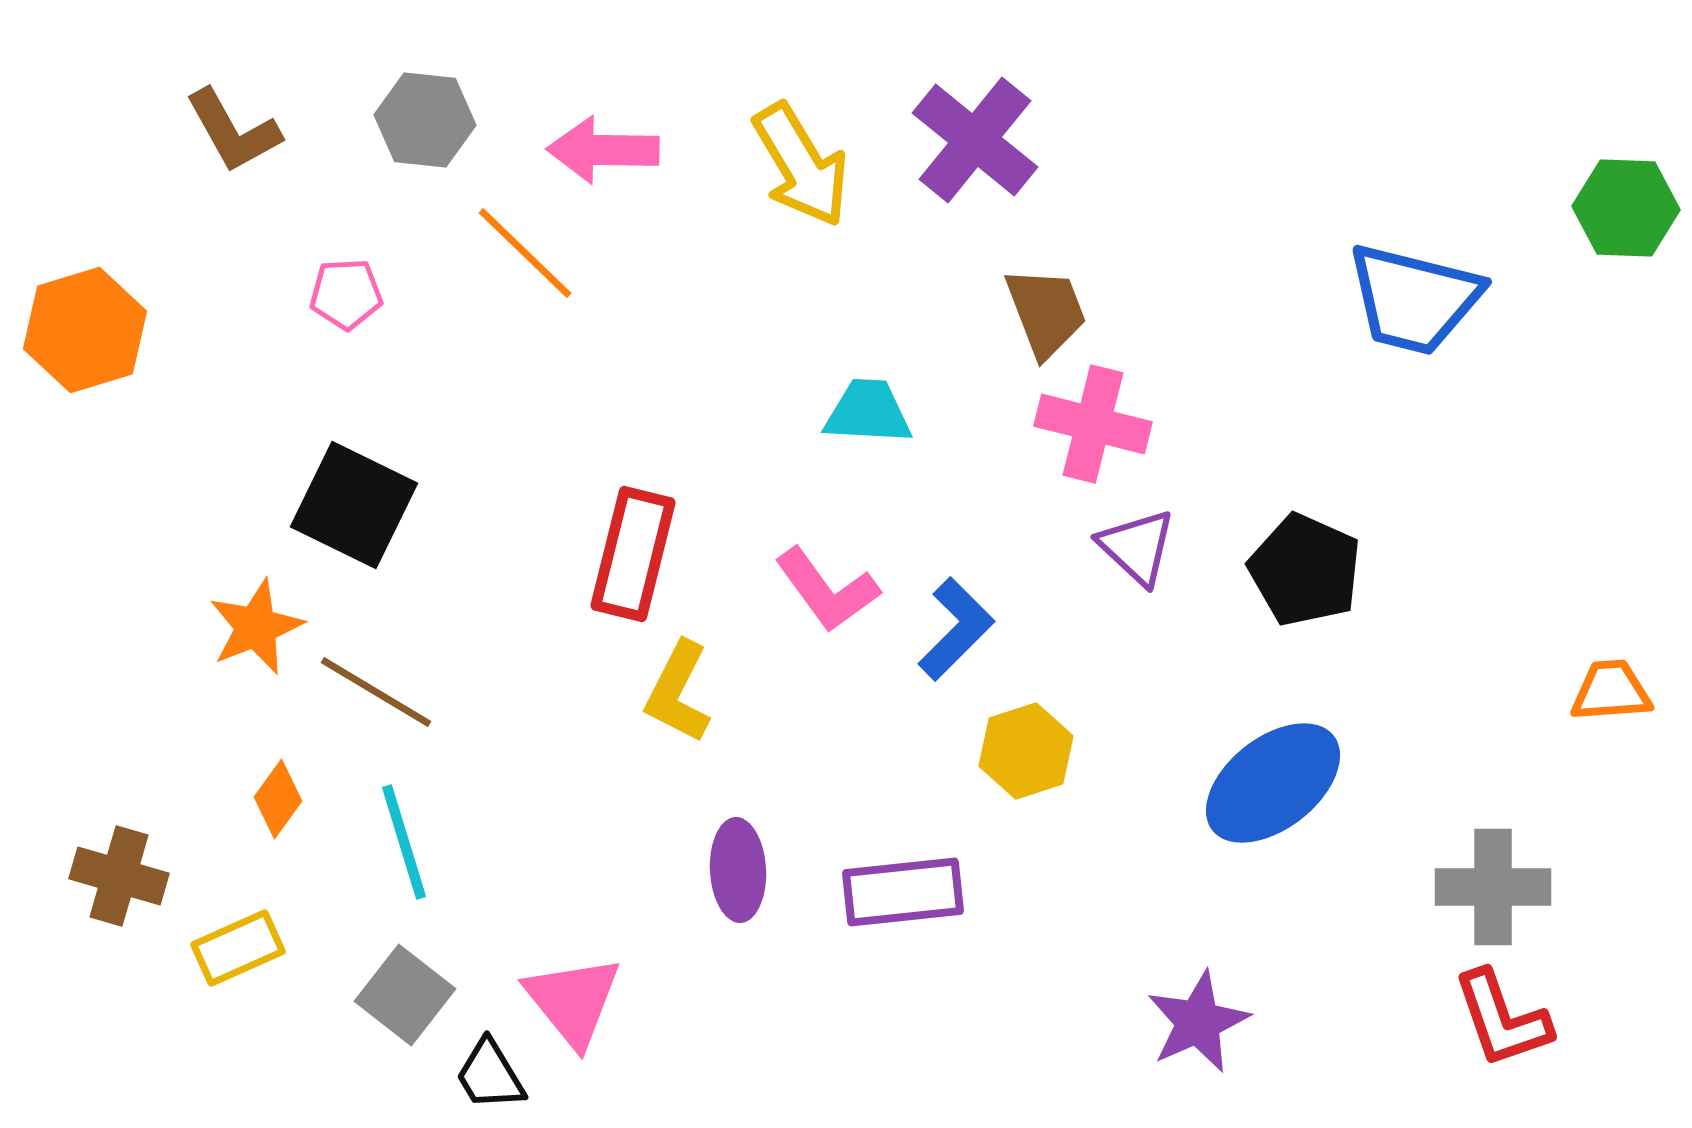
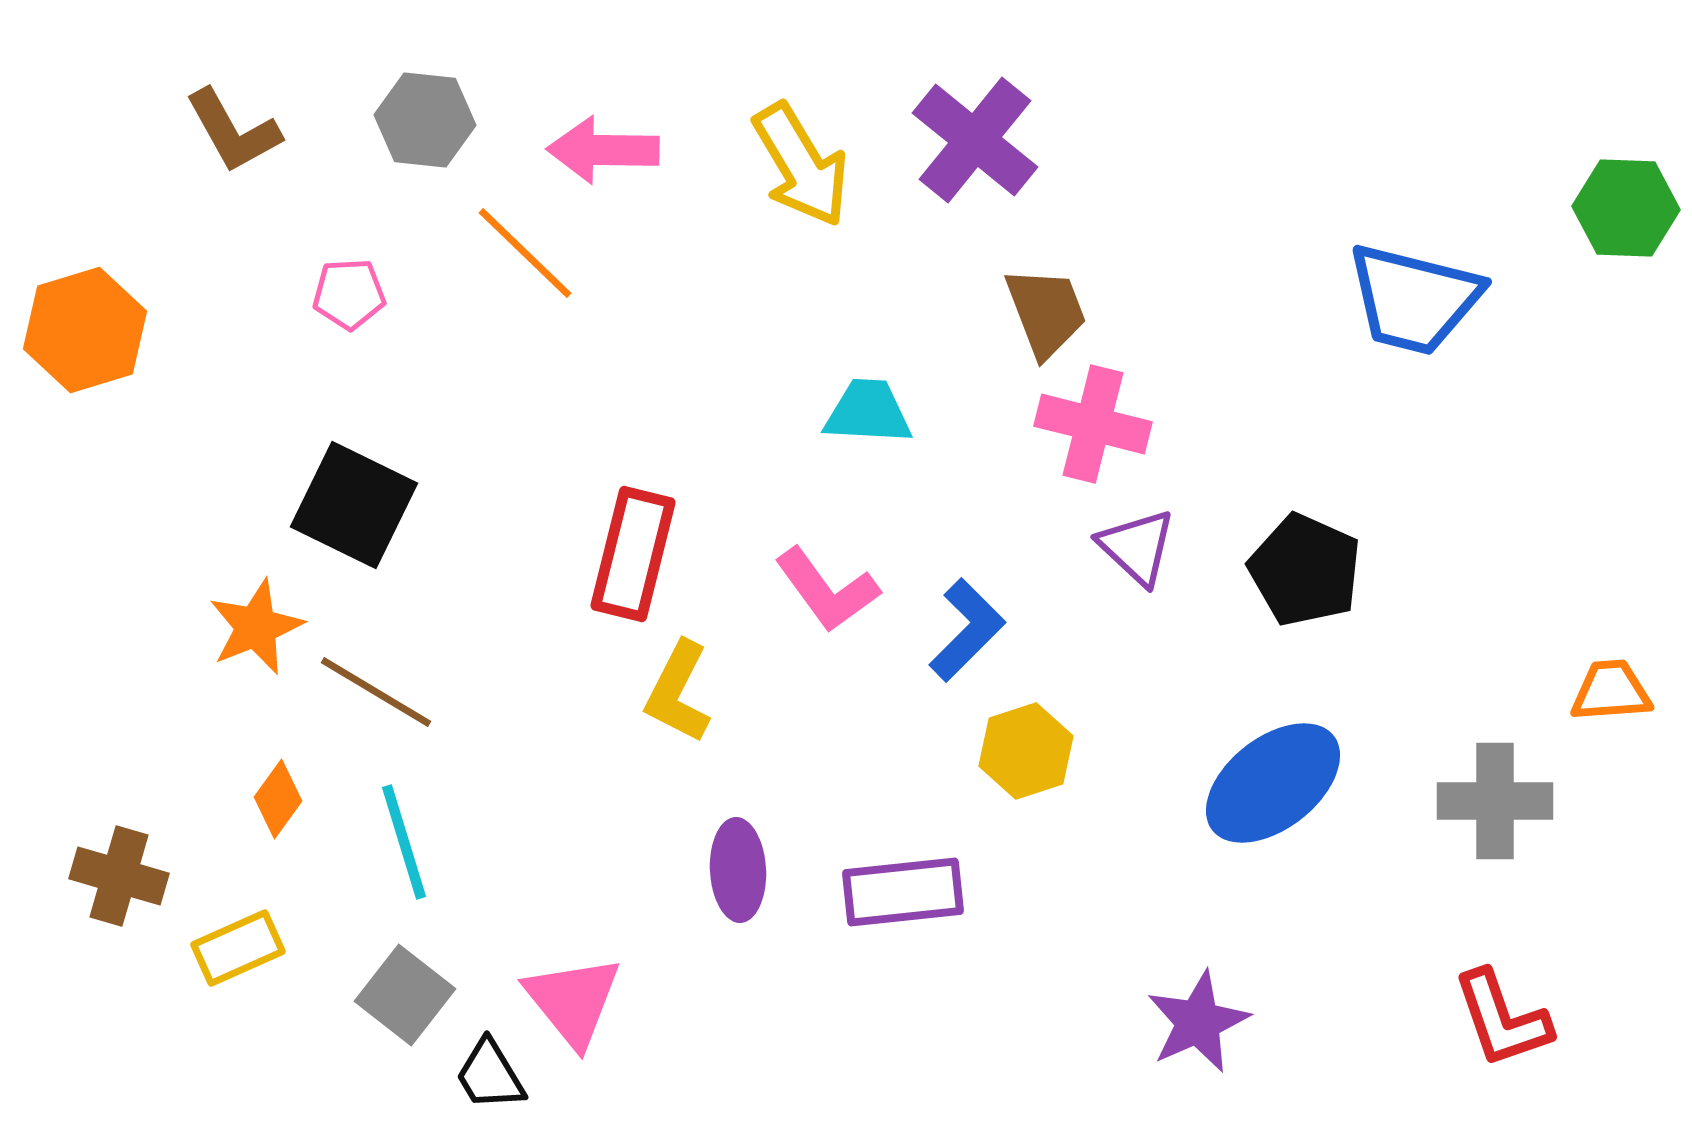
pink pentagon: moved 3 px right
blue L-shape: moved 11 px right, 1 px down
gray cross: moved 2 px right, 86 px up
